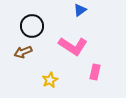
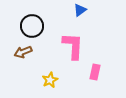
pink L-shape: rotated 120 degrees counterclockwise
